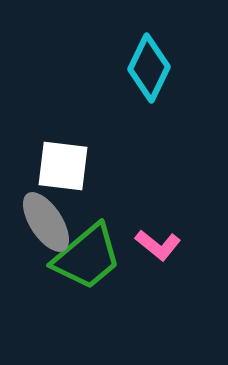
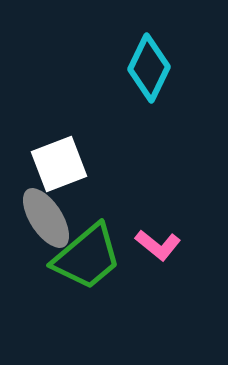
white square: moved 4 px left, 2 px up; rotated 28 degrees counterclockwise
gray ellipse: moved 4 px up
